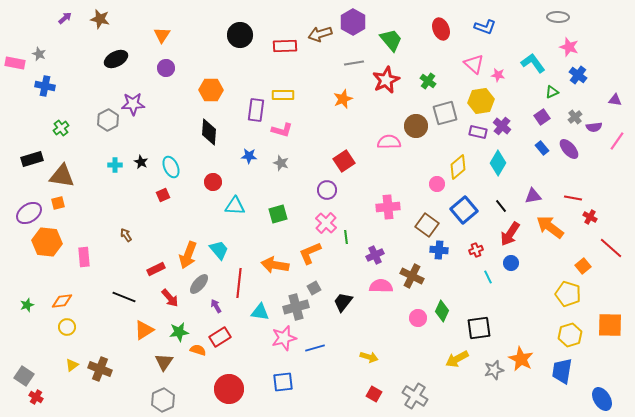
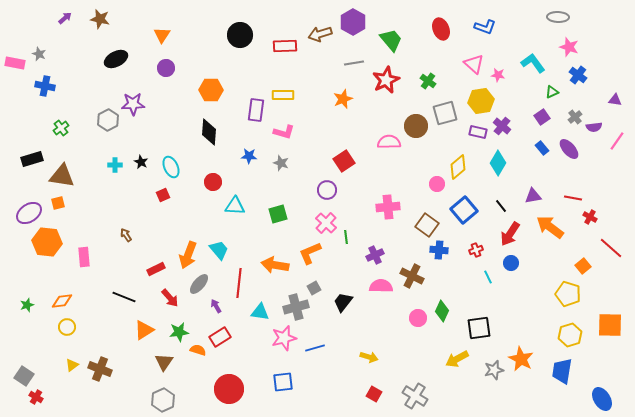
pink L-shape at (282, 130): moved 2 px right, 2 px down
